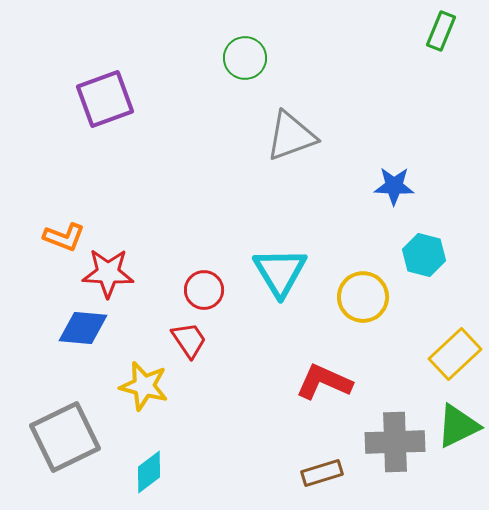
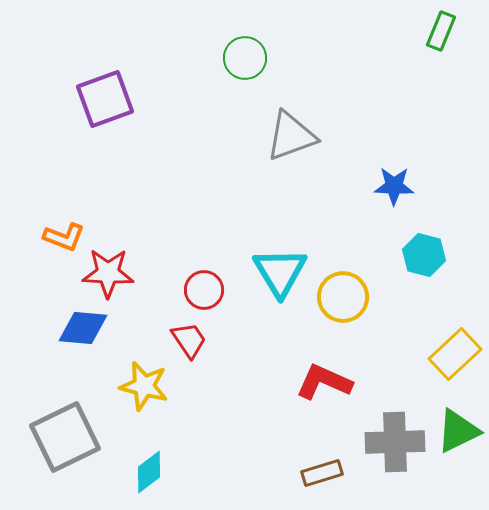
yellow circle: moved 20 px left
green triangle: moved 5 px down
